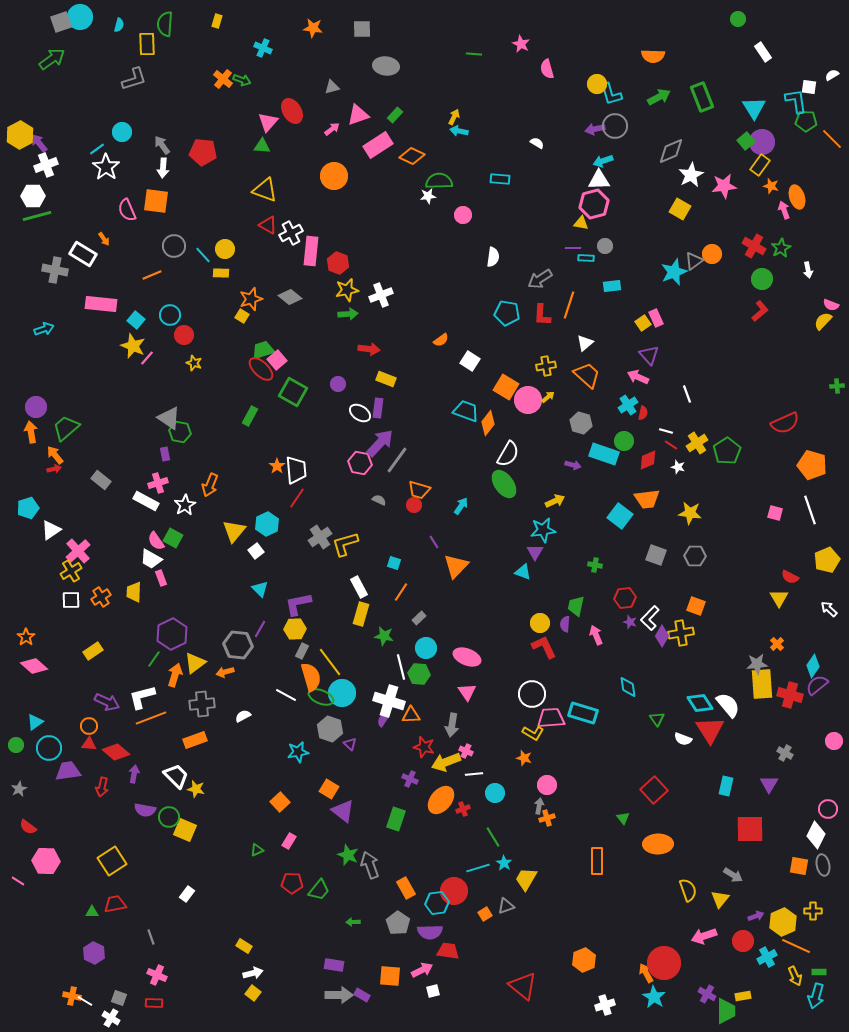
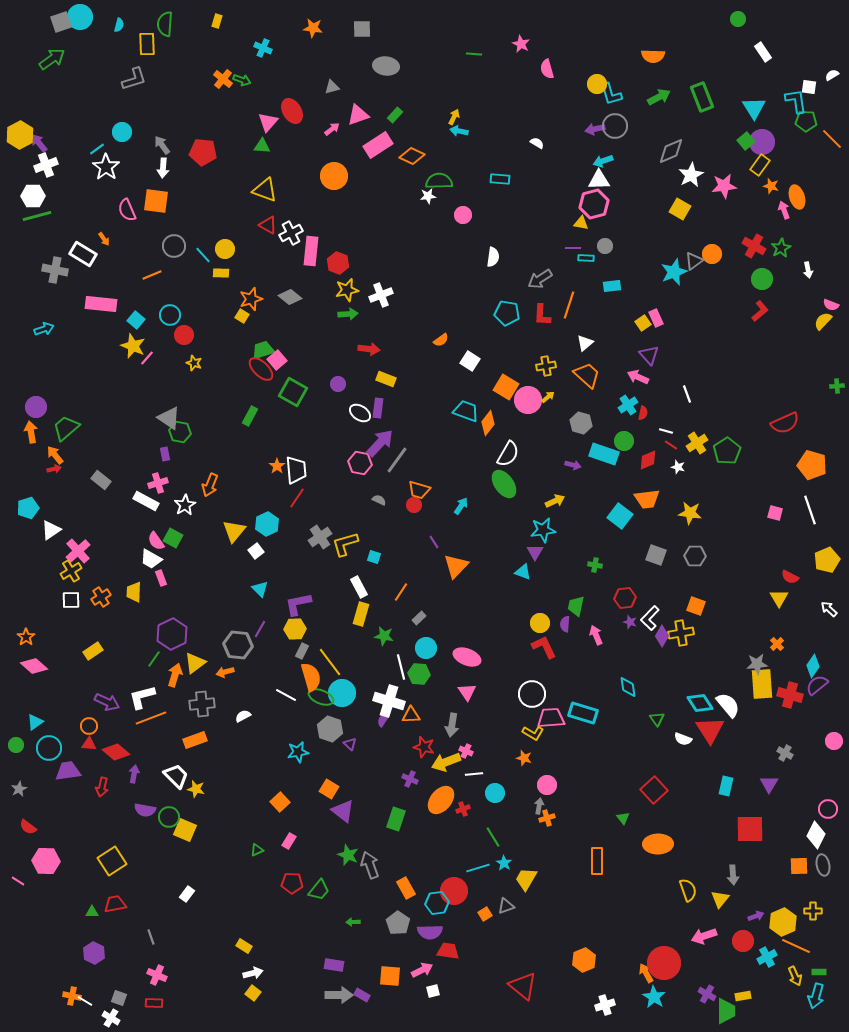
cyan square at (394, 563): moved 20 px left, 6 px up
orange square at (799, 866): rotated 12 degrees counterclockwise
gray arrow at (733, 875): rotated 54 degrees clockwise
